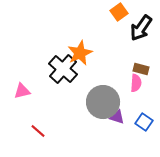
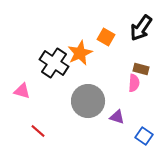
orange square: moved 13 px left, 25 px down; rotated 24 degrees counterclockwise
black cross: moved 9 px left, 6 px up; rotated 8 degrees counterclockwise
pink semicircle: moved 2 px left
pink triangle: rotated 30 degrees clockwise
gray circle: moved 15 px left, 1 px up
blue square: moved 14 px down
